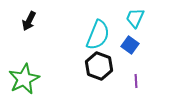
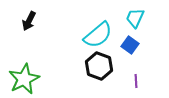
cyan semicircle: rotated 28 degrees clockwise
